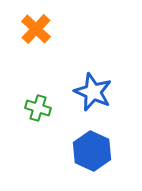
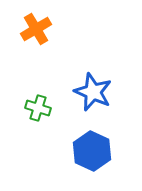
orange cross: rotated 16 degrees clockwise
